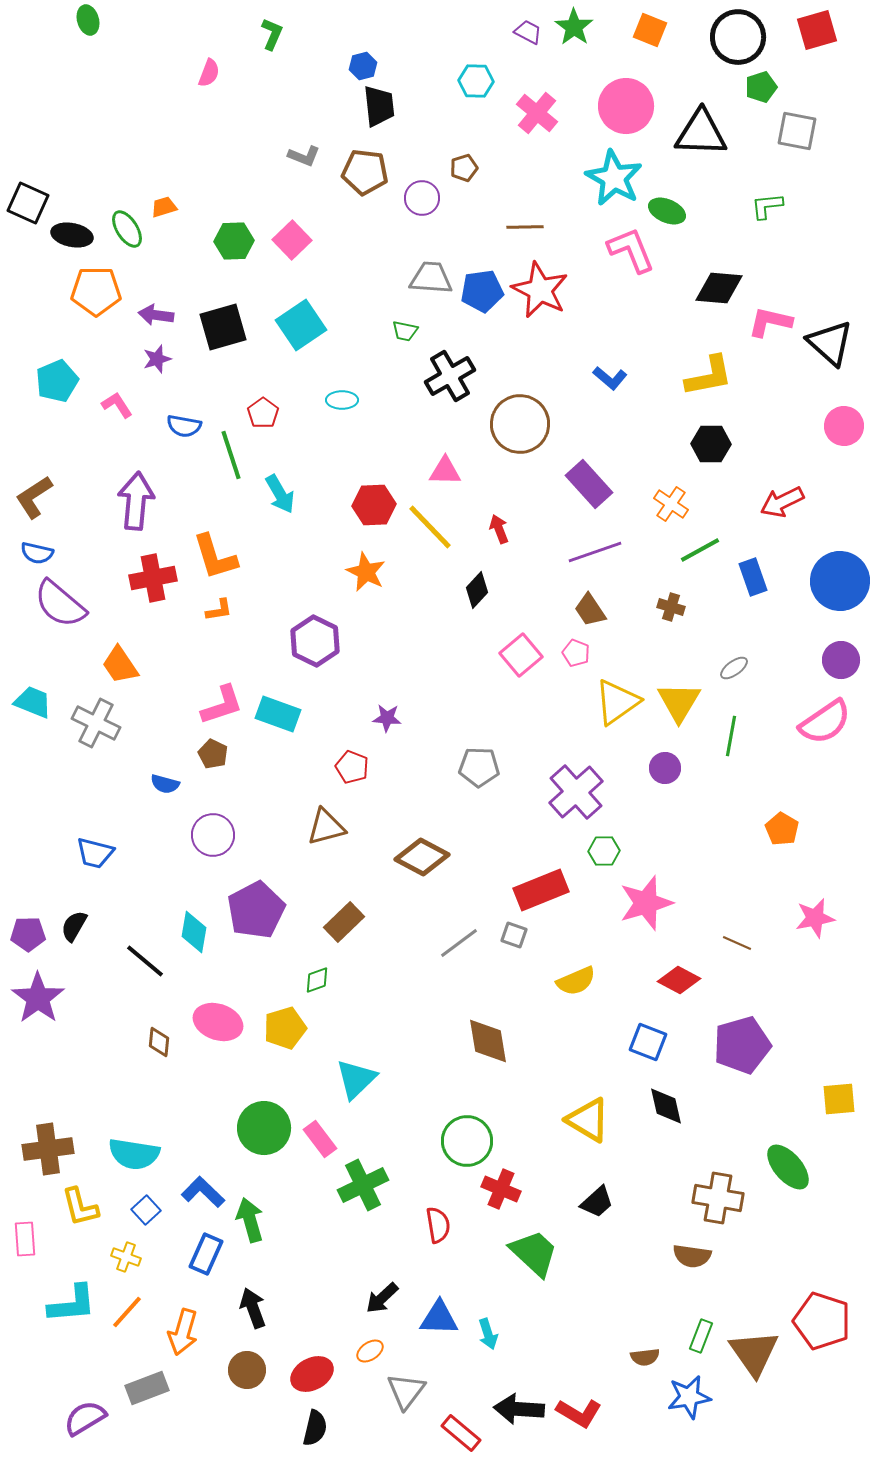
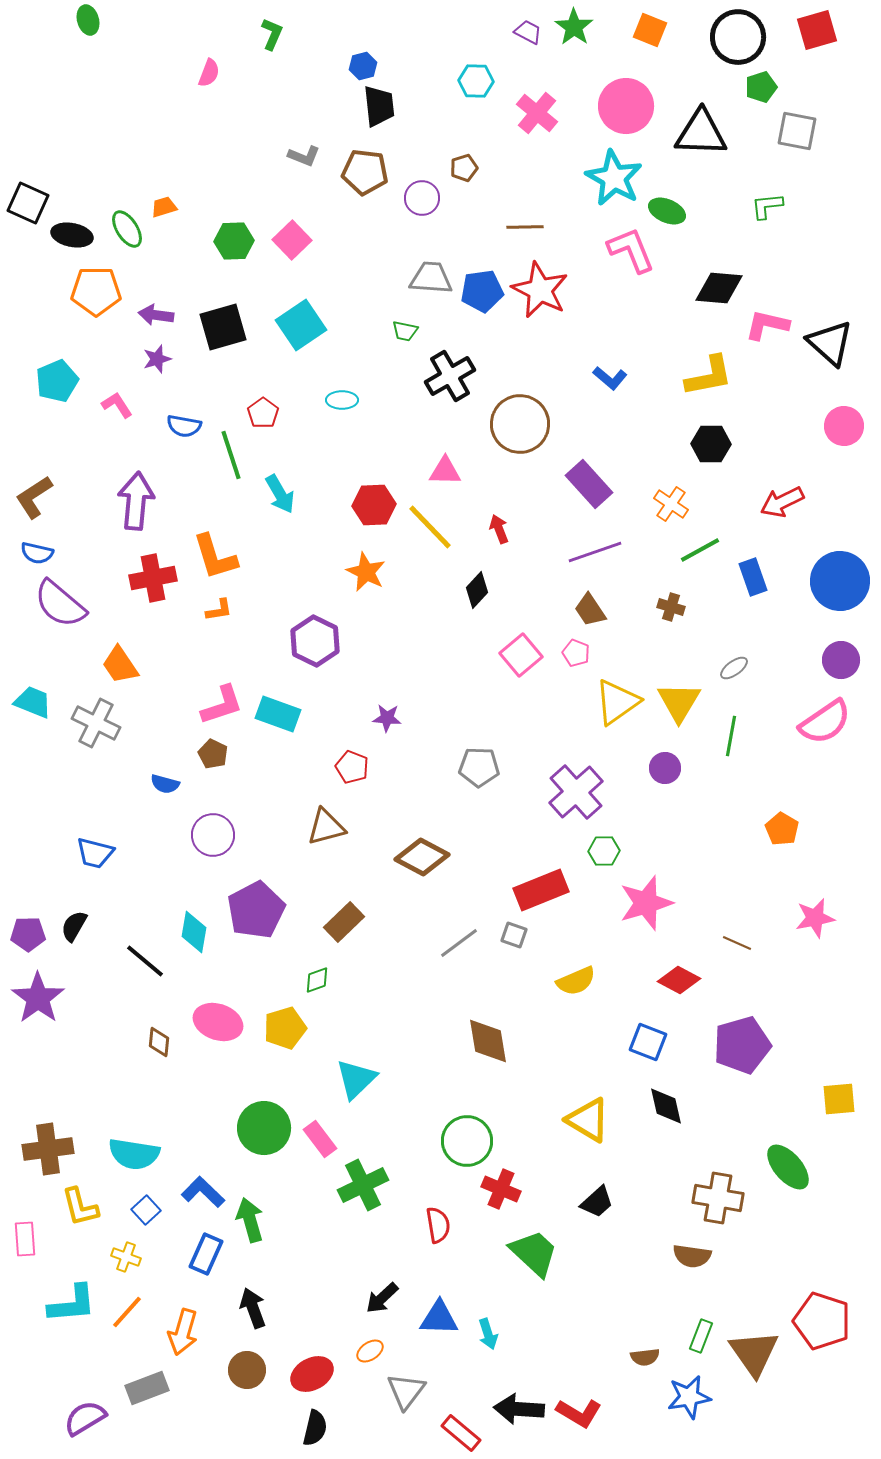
pink L-shape at (770, 322): moved 3 px left, 3 px down
